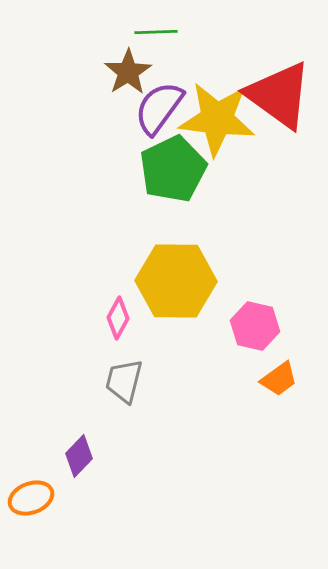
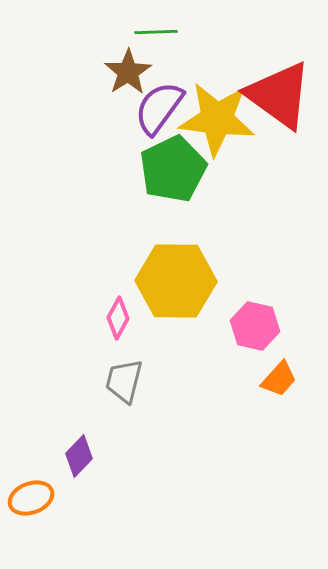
orange trapezoid: rotated 12 degrees counterclockwise
